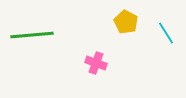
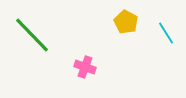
green line: rotated 51 degrees clockwise
pink cross: moved 11 px left, 4 px down
